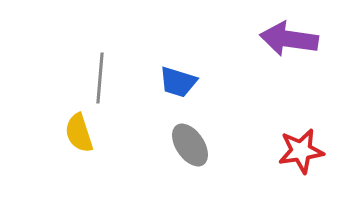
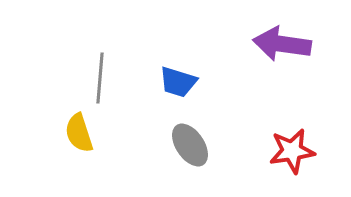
purple arrow: moved 7 px left, 5 px down
red star: moved 9 px left
